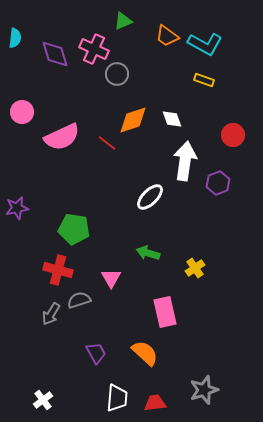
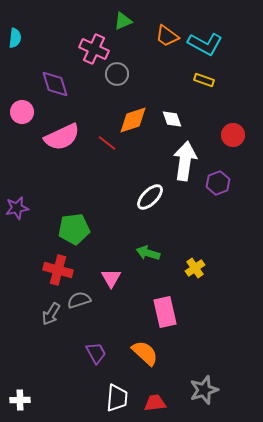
purple diamond: moved 30 px down
green pentagon: rotated 16 degrees counterclockwise
white cross: moved 23 px left; rotated 36 degrees clockwise
